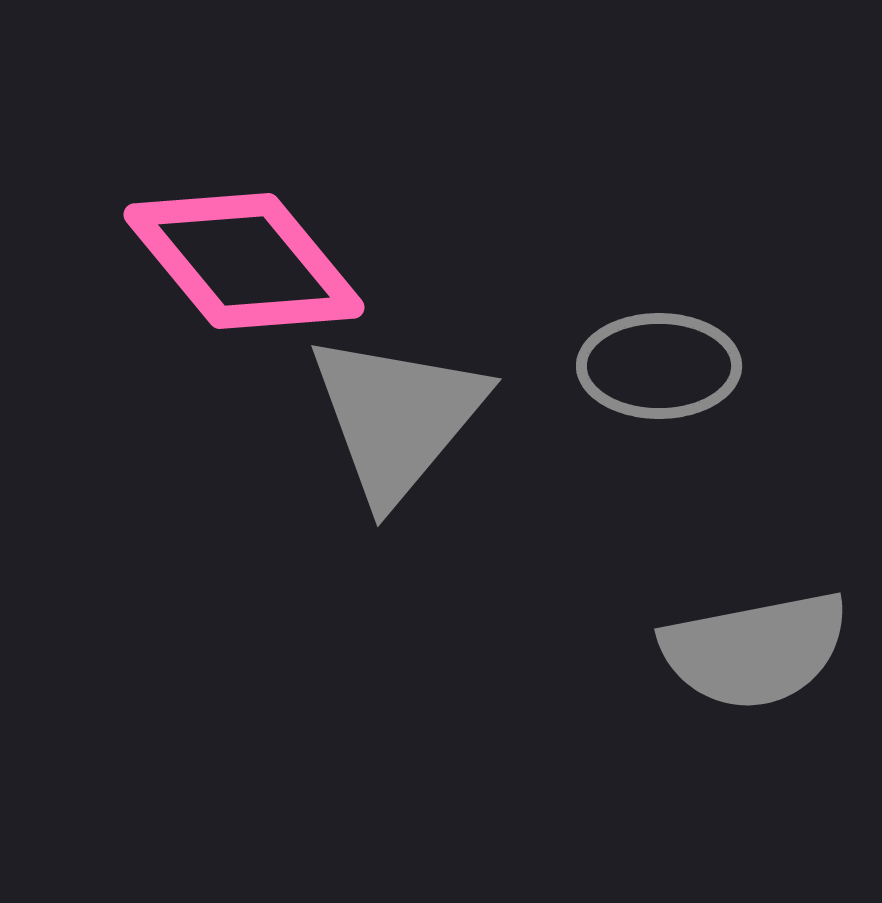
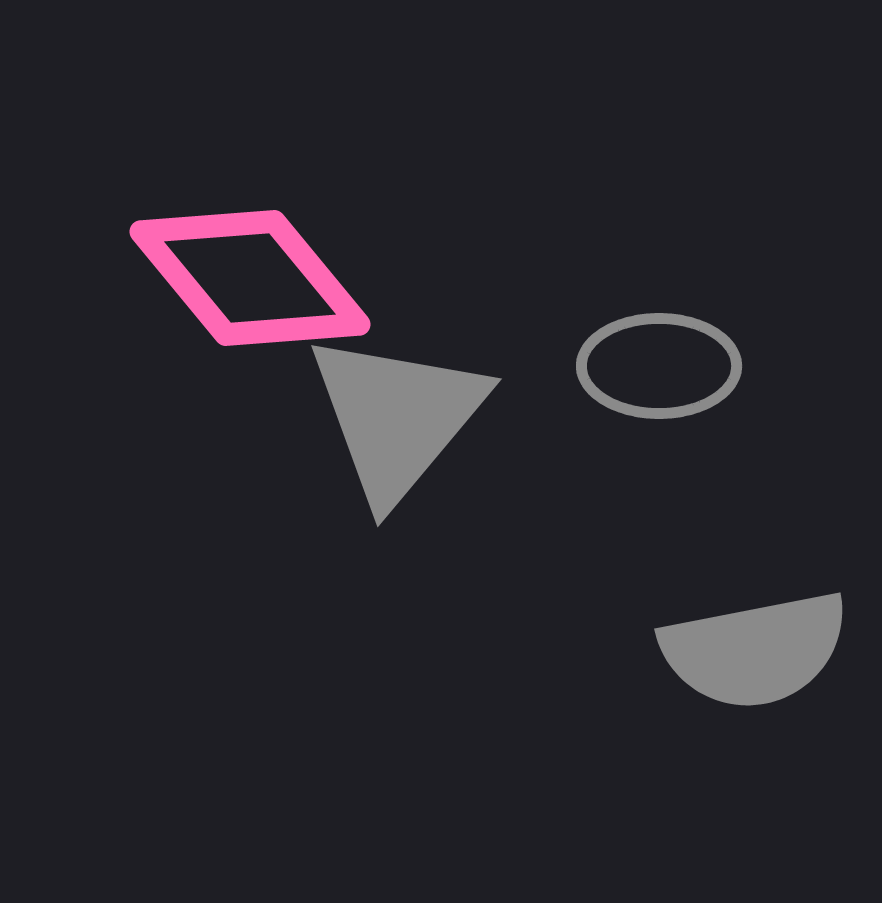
pink diamond: moved 6 px right, 17 px down
